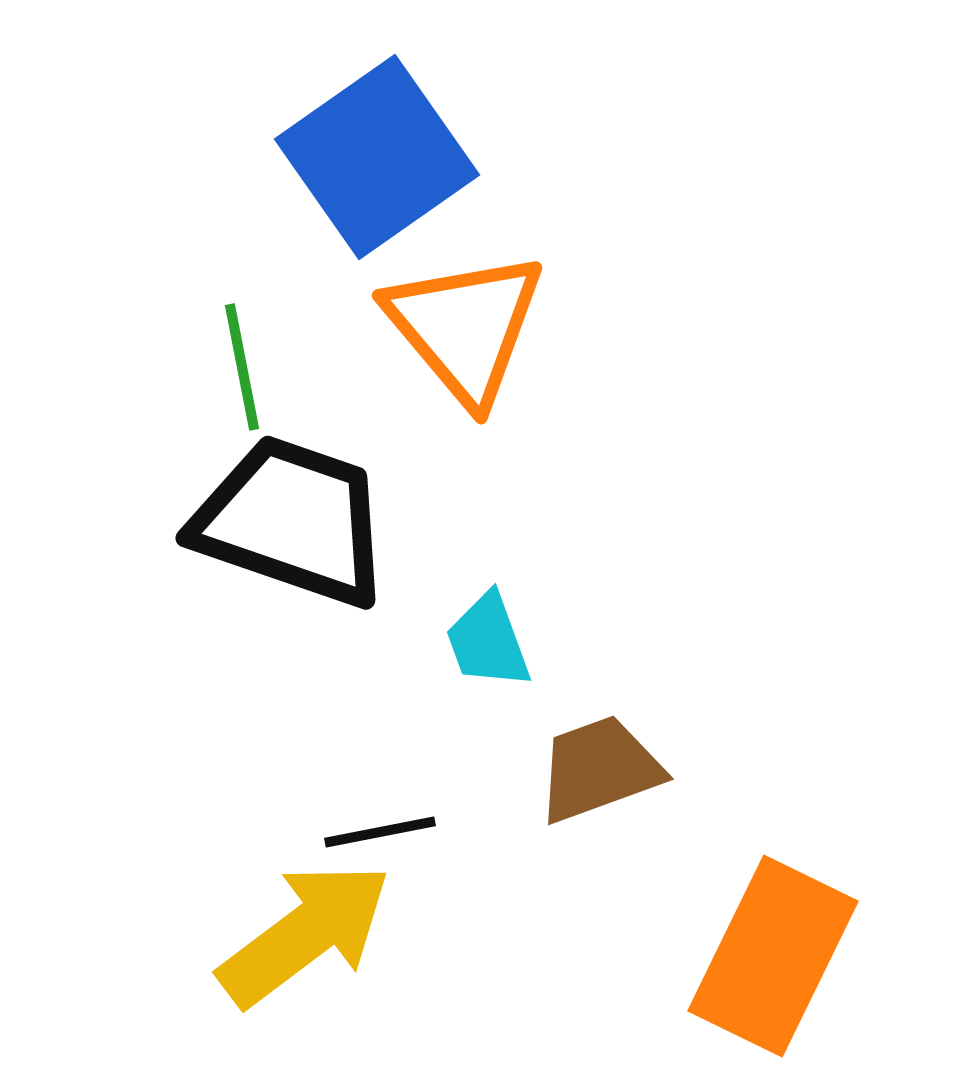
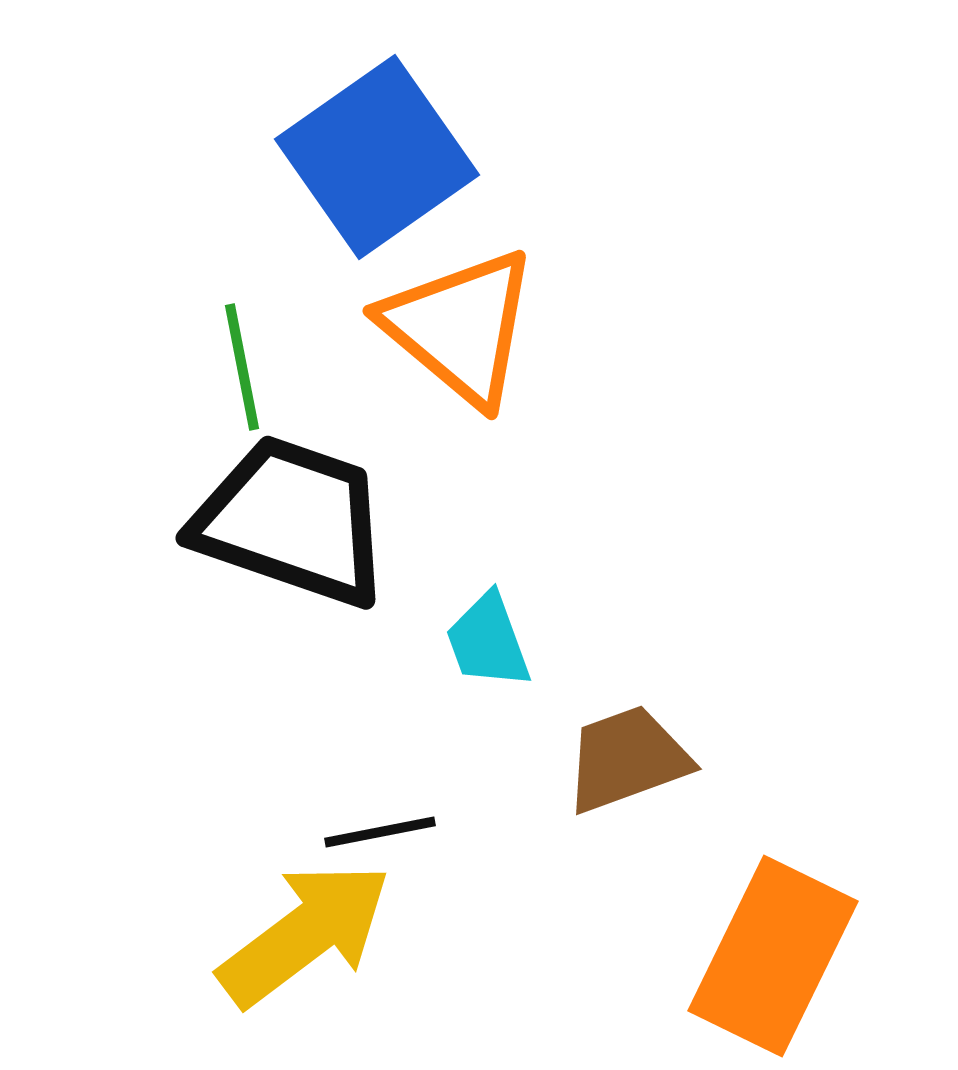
orange triangle: moved 5 px left; rotated 10 degrees counterclockwise
brown trapezoid: moved 28 px right, 10 px up
